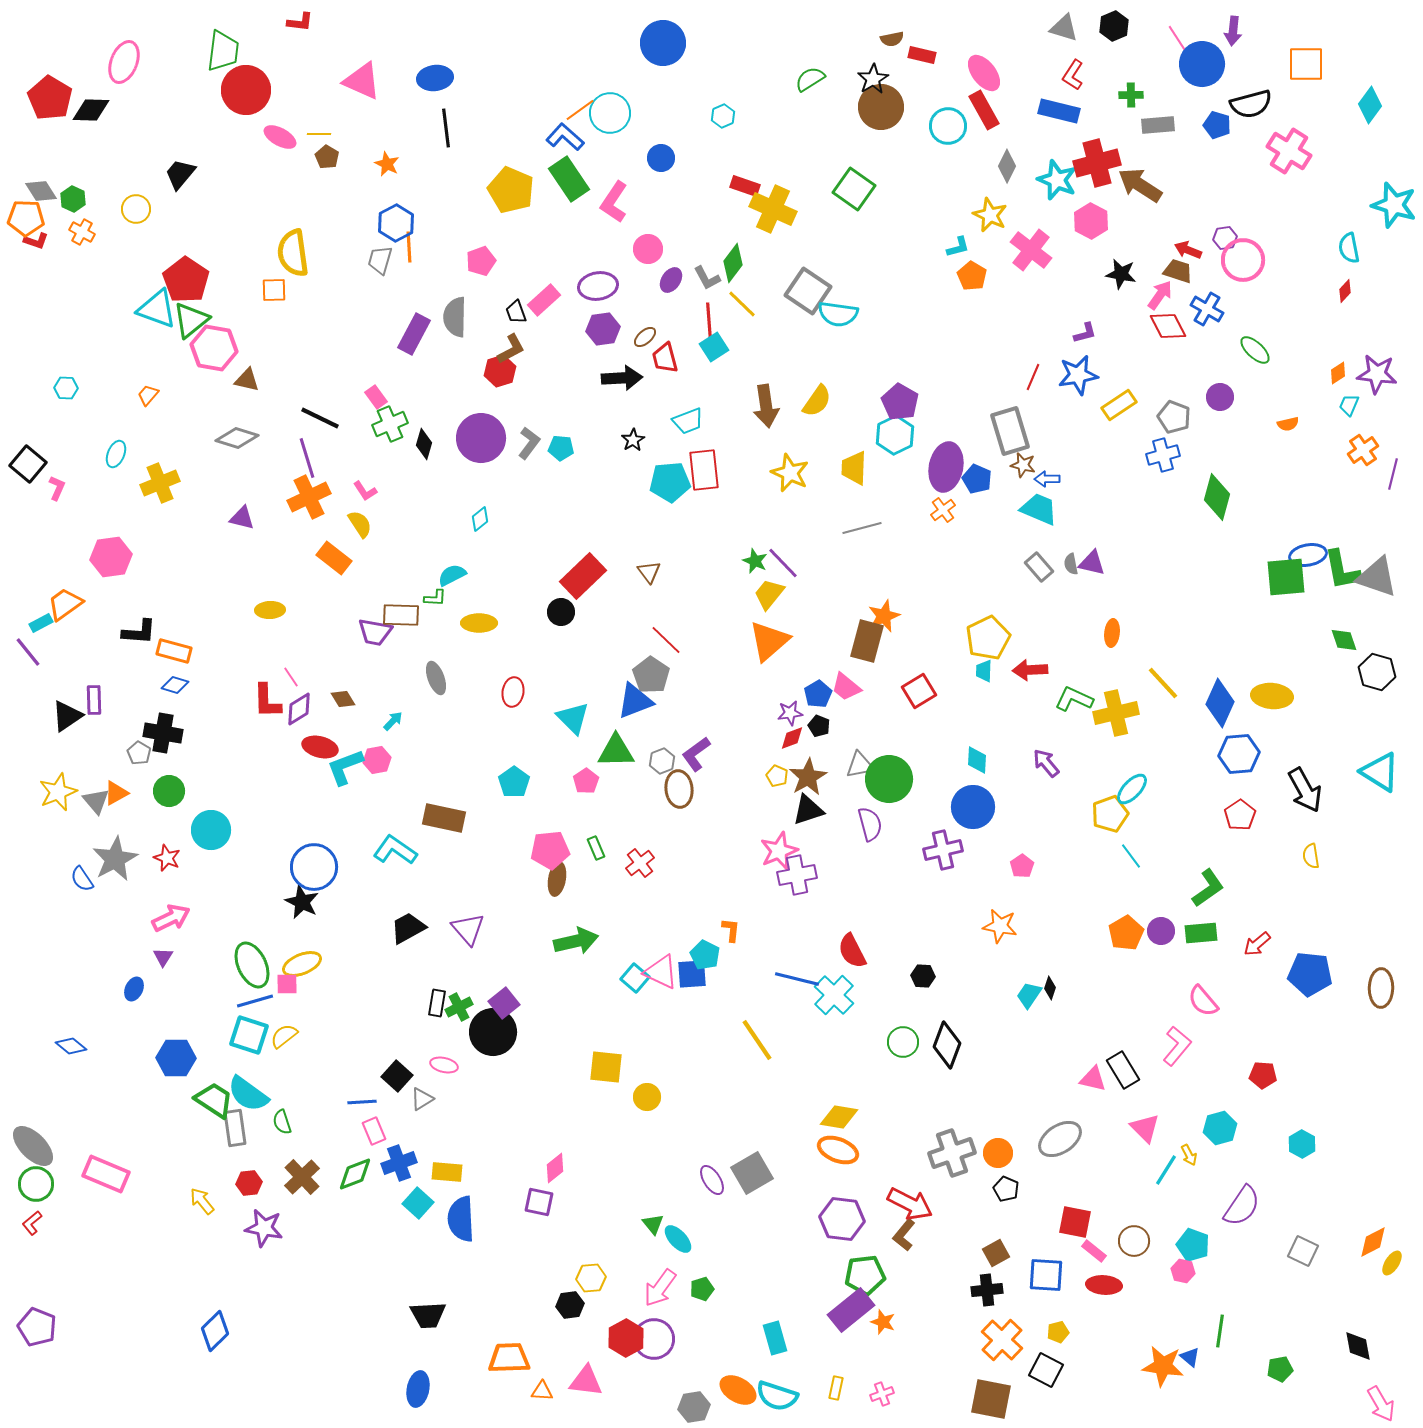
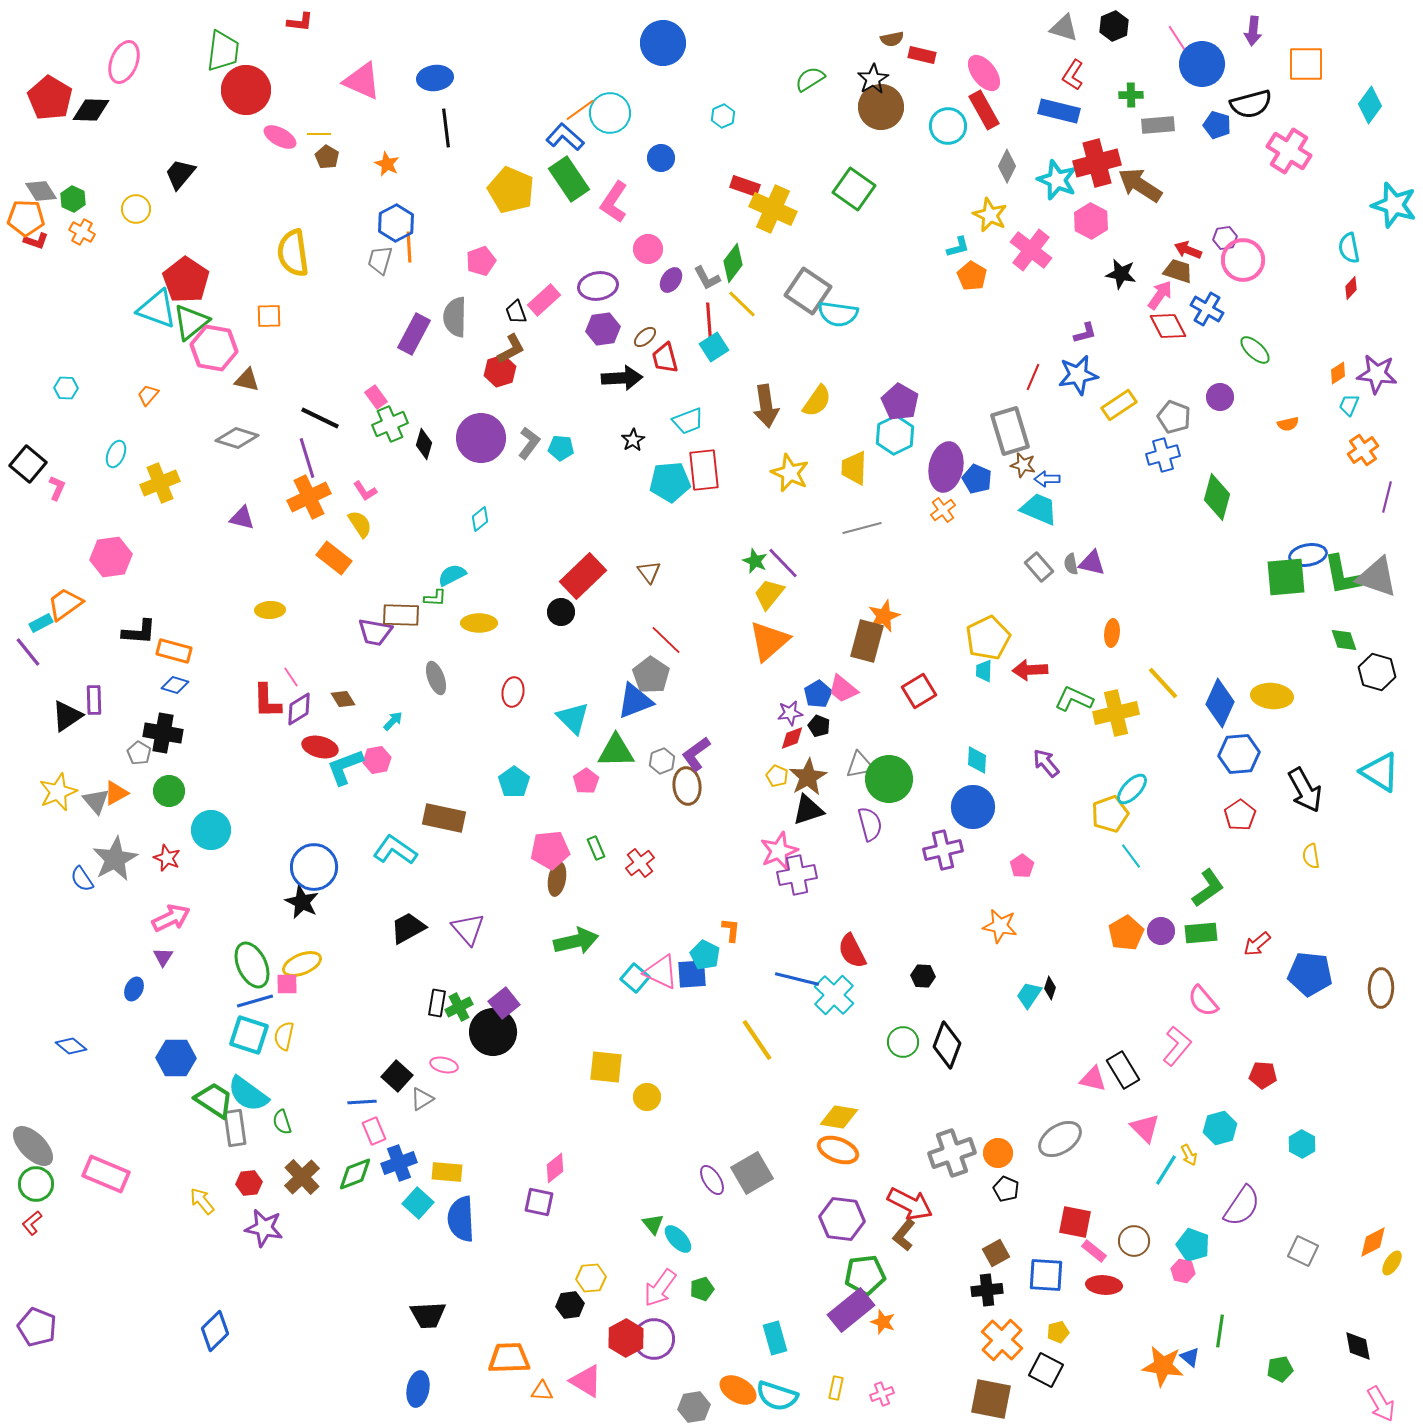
purple arrow at (1233, 31): moved 20 px right
orange square at (274, 290): moved 5 px left, 26 px down
red diamond at (1345, 291): moved 6 px right, 3 px up
green triangle at (191, 320): moved 2 px down
purple line at (1393, 474): moved 6 px left, 23 px down
green L-shape at (1342, 570): moved 5 px down
pink trapezoid at (846, 687): moved 3 px left, 2 px down
brown ellipse at (679, 789): moved 8 px right, 3 px up
yellow semicircle at (284, 1036): rotated 40 degrees counterclockwise
pink triangle at (586, 1381): rotated 24 degrees clockwise
